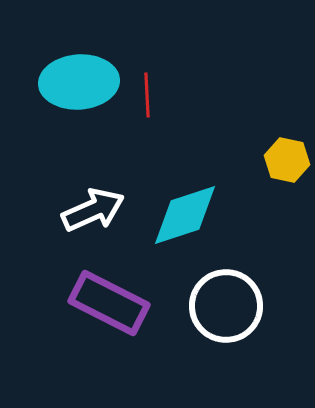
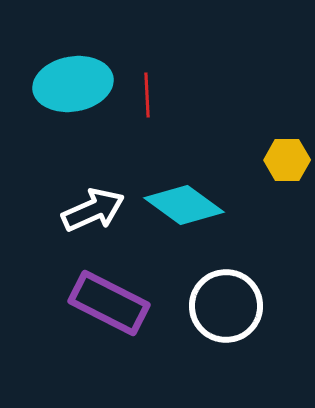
cyan ellipse: moved 6 px left, 2 px down; rotated 6 degrees counterclockwise
yellow hexagon: rotated 12 degrees counterclockwise
cyan diamond: moved 1 px left, 10 px up; rotated 54 degrees clockwise
